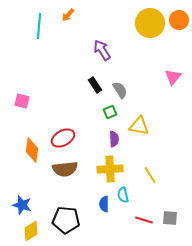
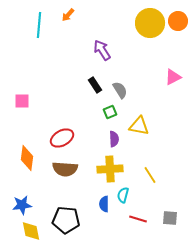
orange circle: moved 1 px left, 1 px down
cyan line: moved 1 px up
pink triangle: rotated 24 degrees clockwise
pink square: rotated 14 degrees counterclockwise
red ellipse: moved 1 px left
orange diamond: moved 5 px left, 8 px down
brown semicircle: rotated 10 degrees clockwise
cyan semicircle: rotated 28 degrees clockwise
blue star: rotated 24 degrees counterclockwise
red line: moved 6 px left, 1 px up
yellow diamond: rotated 70 degrees counterclockwise
